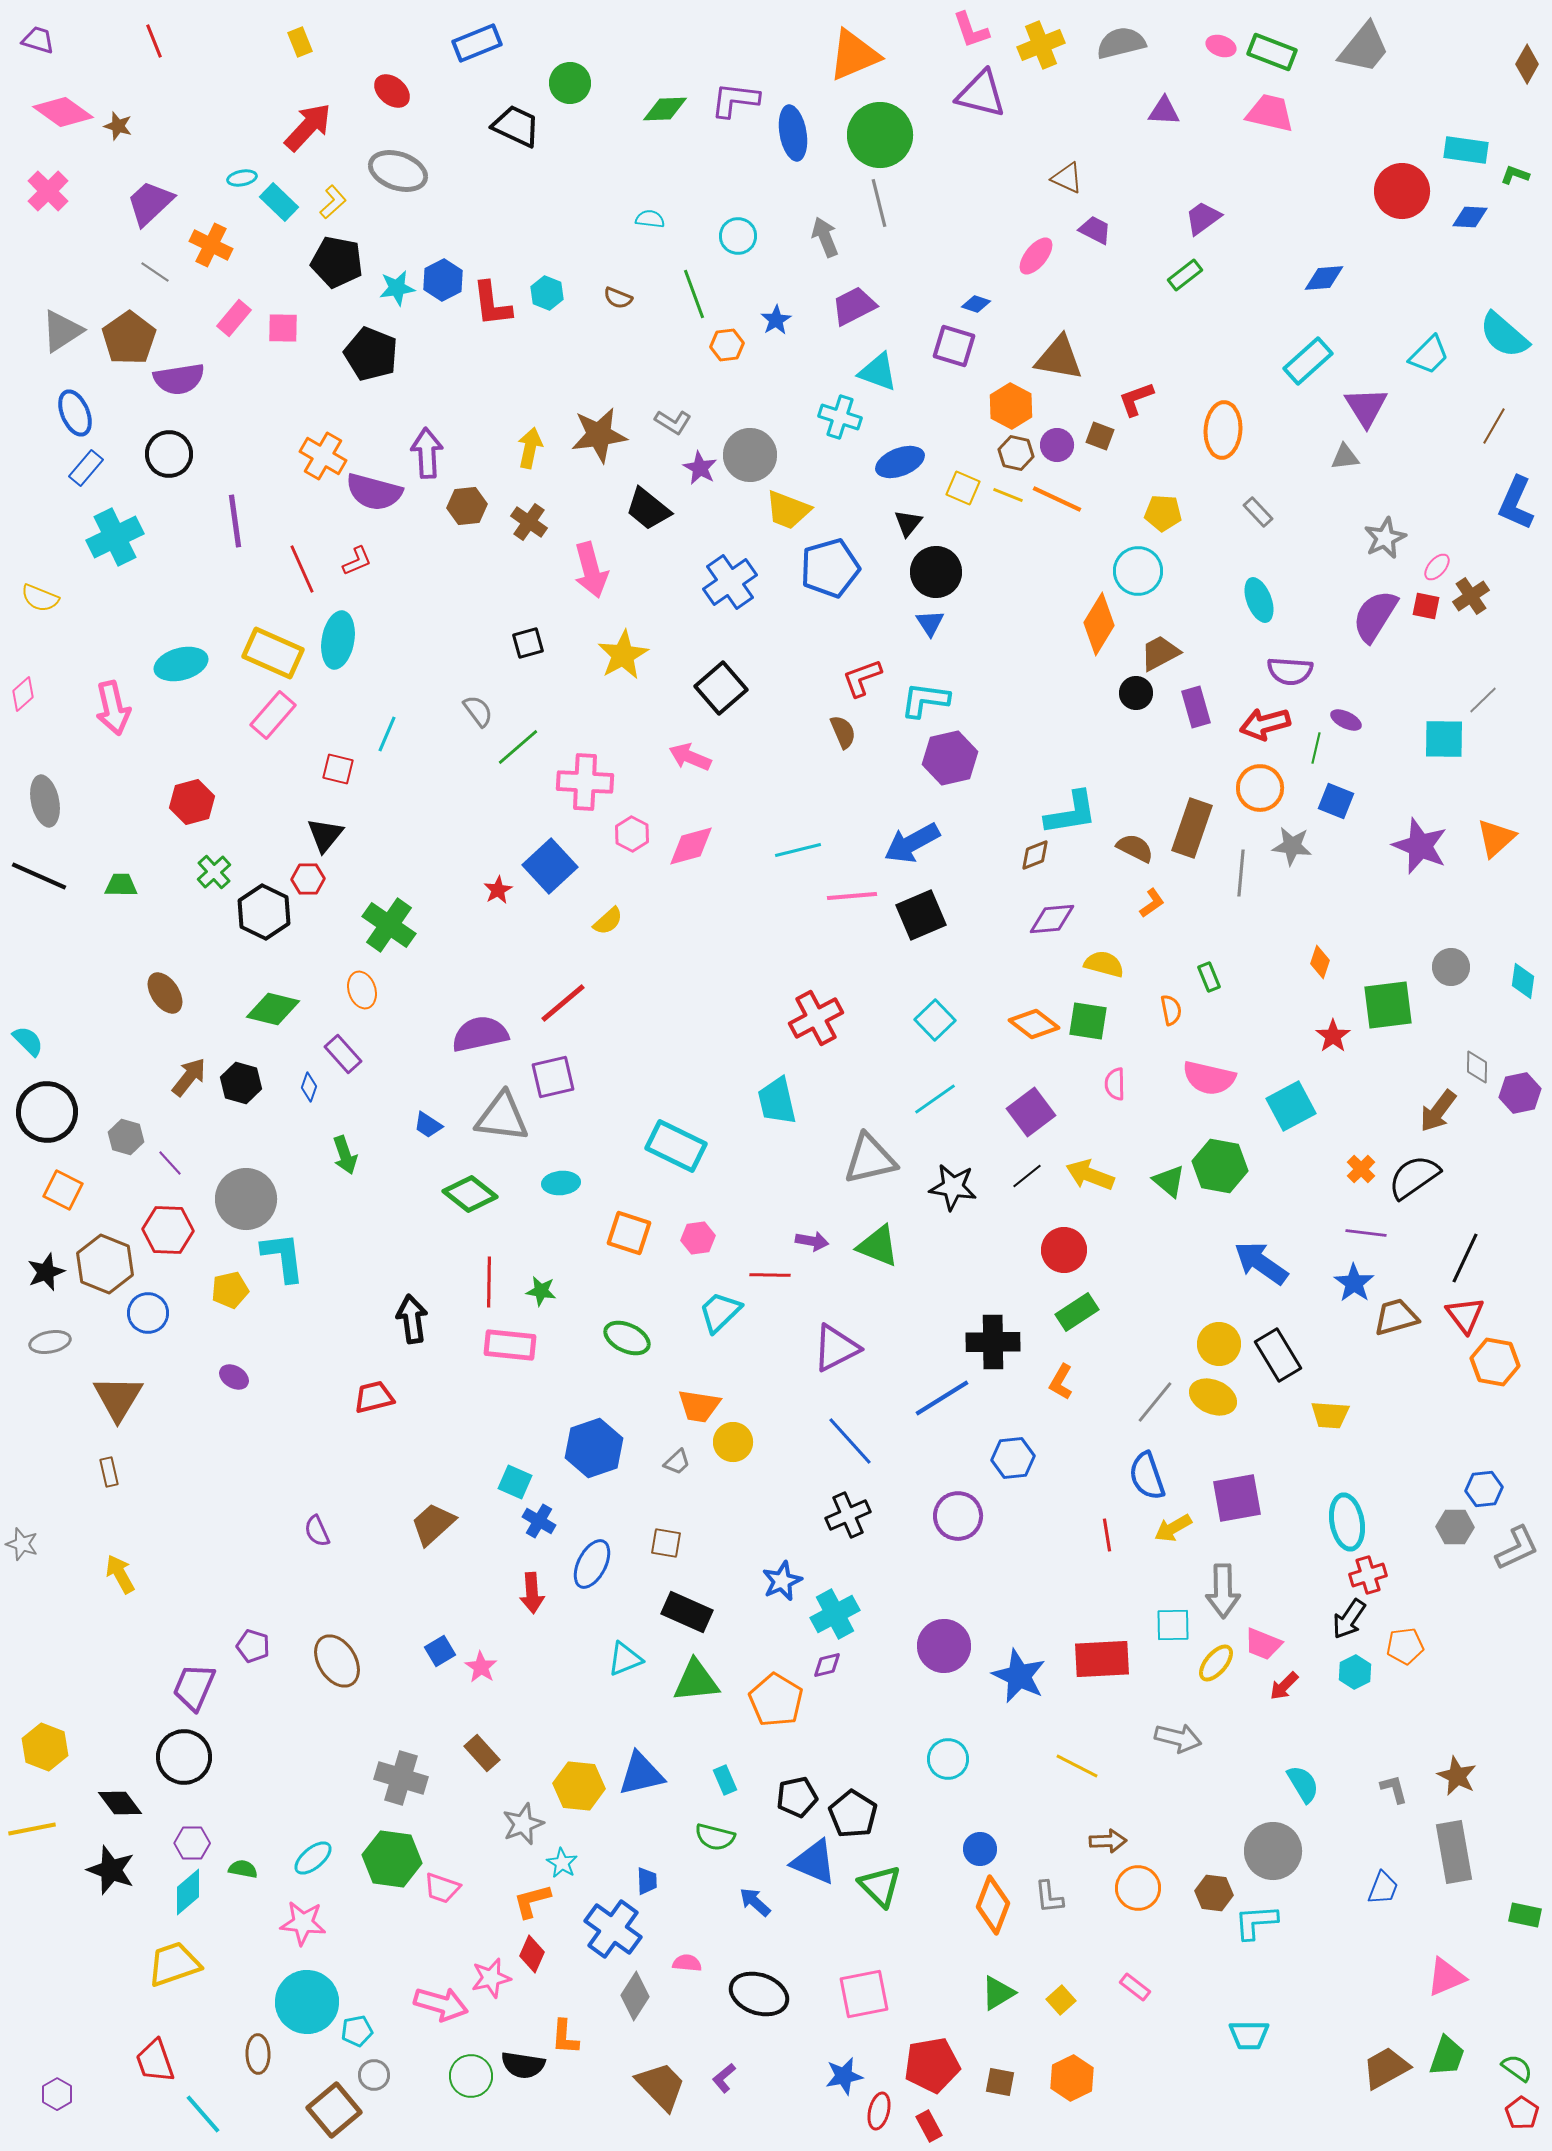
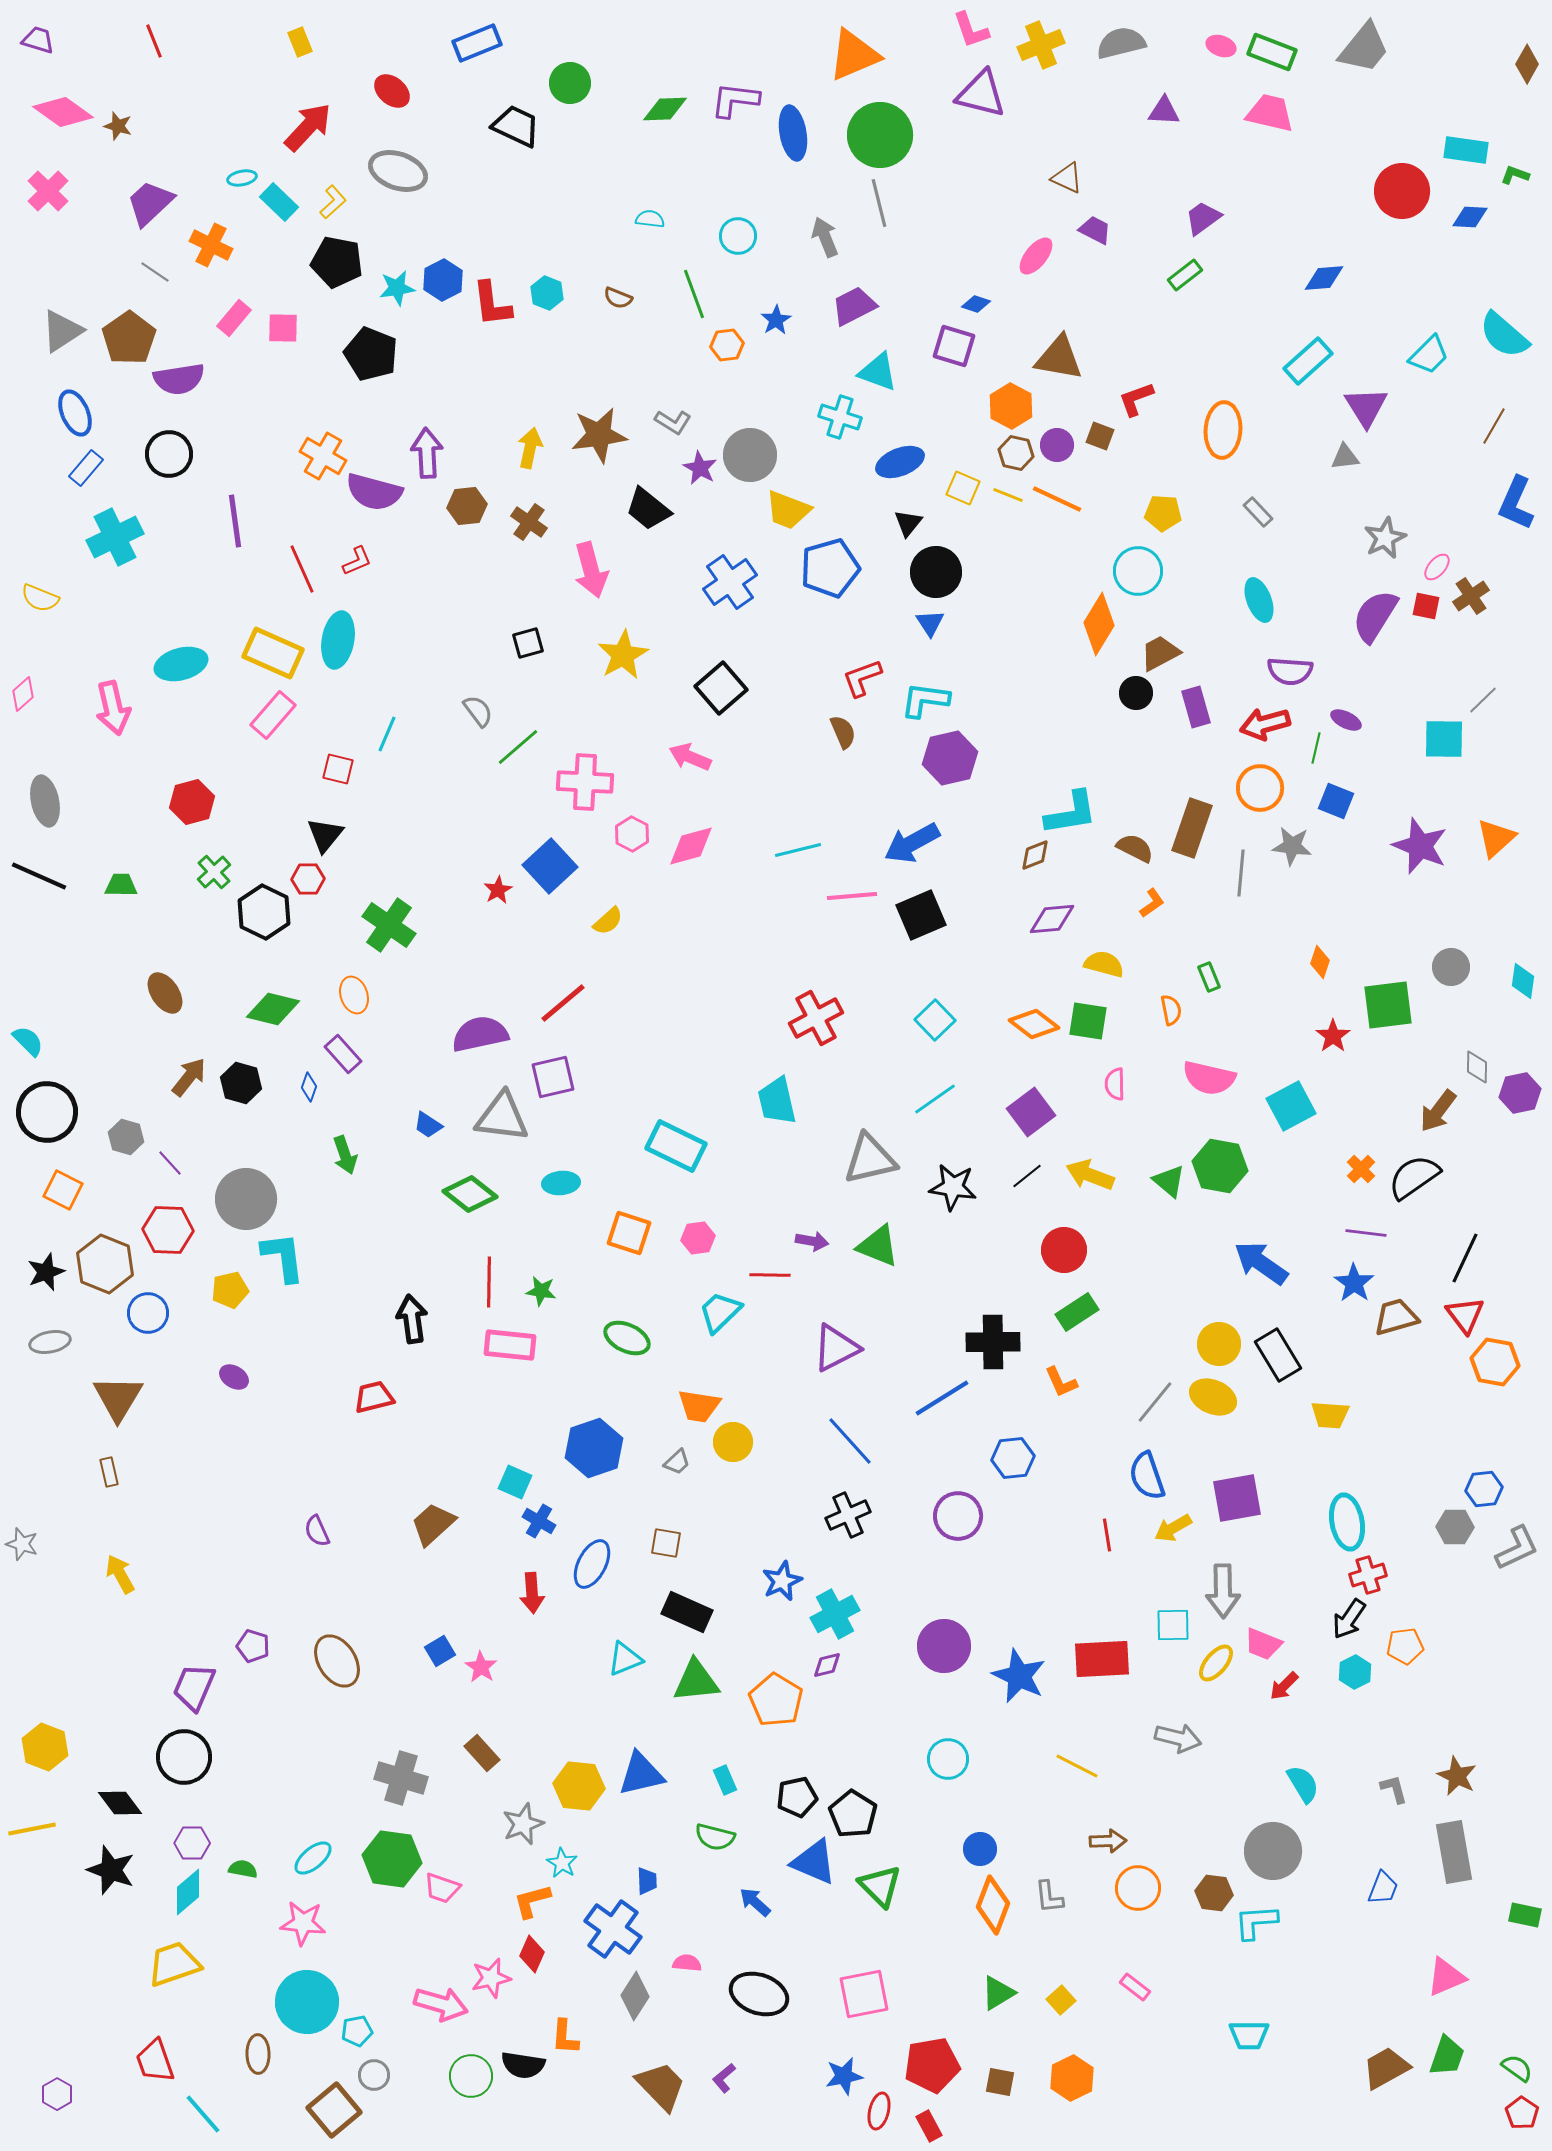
orange ellipse at (362, 990): moved 8 px left, 5 px down
orange L-shape at (1061, 1382): rotated 54 degrees counterclockwise
